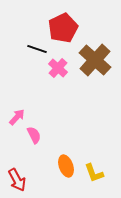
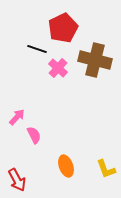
brown cross: rotated 28 degrees counterclockwise
yellow L-shape: moved 12 px right, 4 px up
